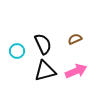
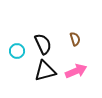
brown semicircle: rotated 96 degrees clockwise
